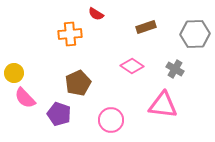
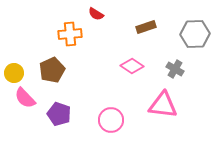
brown pentagon: moved 26 px left, 13 px up
